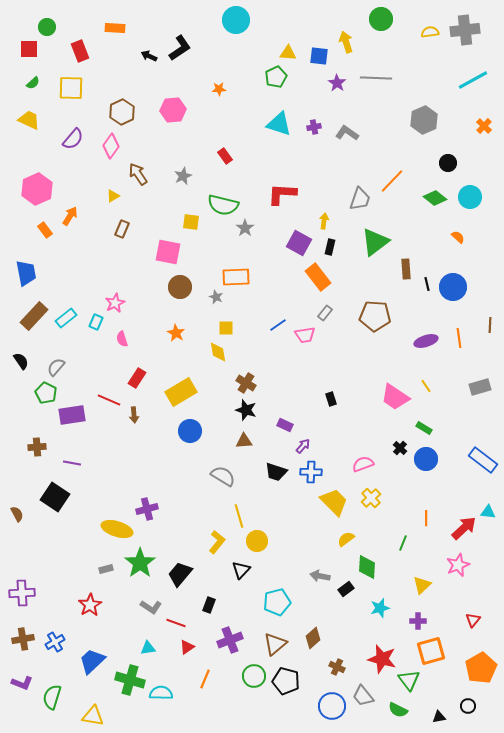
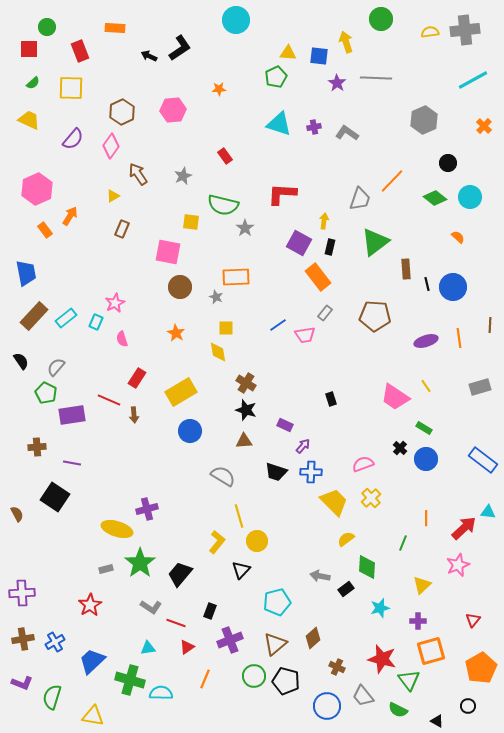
black rectangle at (209, 605): moved 1 px right, 6 px down
blue circle at (332, 706): moved 5 px left
black triangle at (439, 717): moved 2 px left, 4 px down; rotated 40 degrees clockwise
